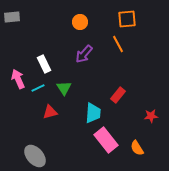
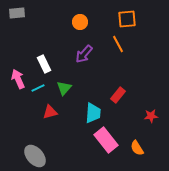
gray rectangle: moved 5 px right, 4 px up
green triangle: rotated 14 degrees clockwise
